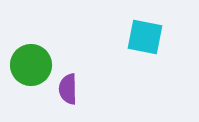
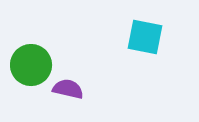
purple semicircle: rotated 104 degrees clockwise
